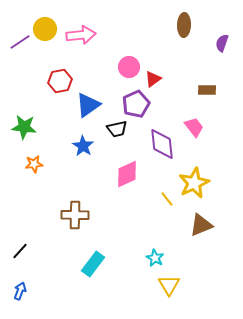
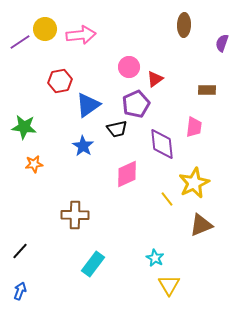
red triangle: moved 2 px right
pink trapezoid: rotated 45 degrees clockwise
